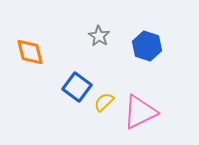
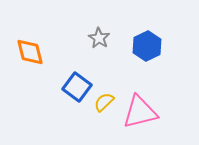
gray star: moved 2 px down
blue hexagon: rotated 16 degrees clockwise
pink triangle: rotated 12 degrees clockwise
